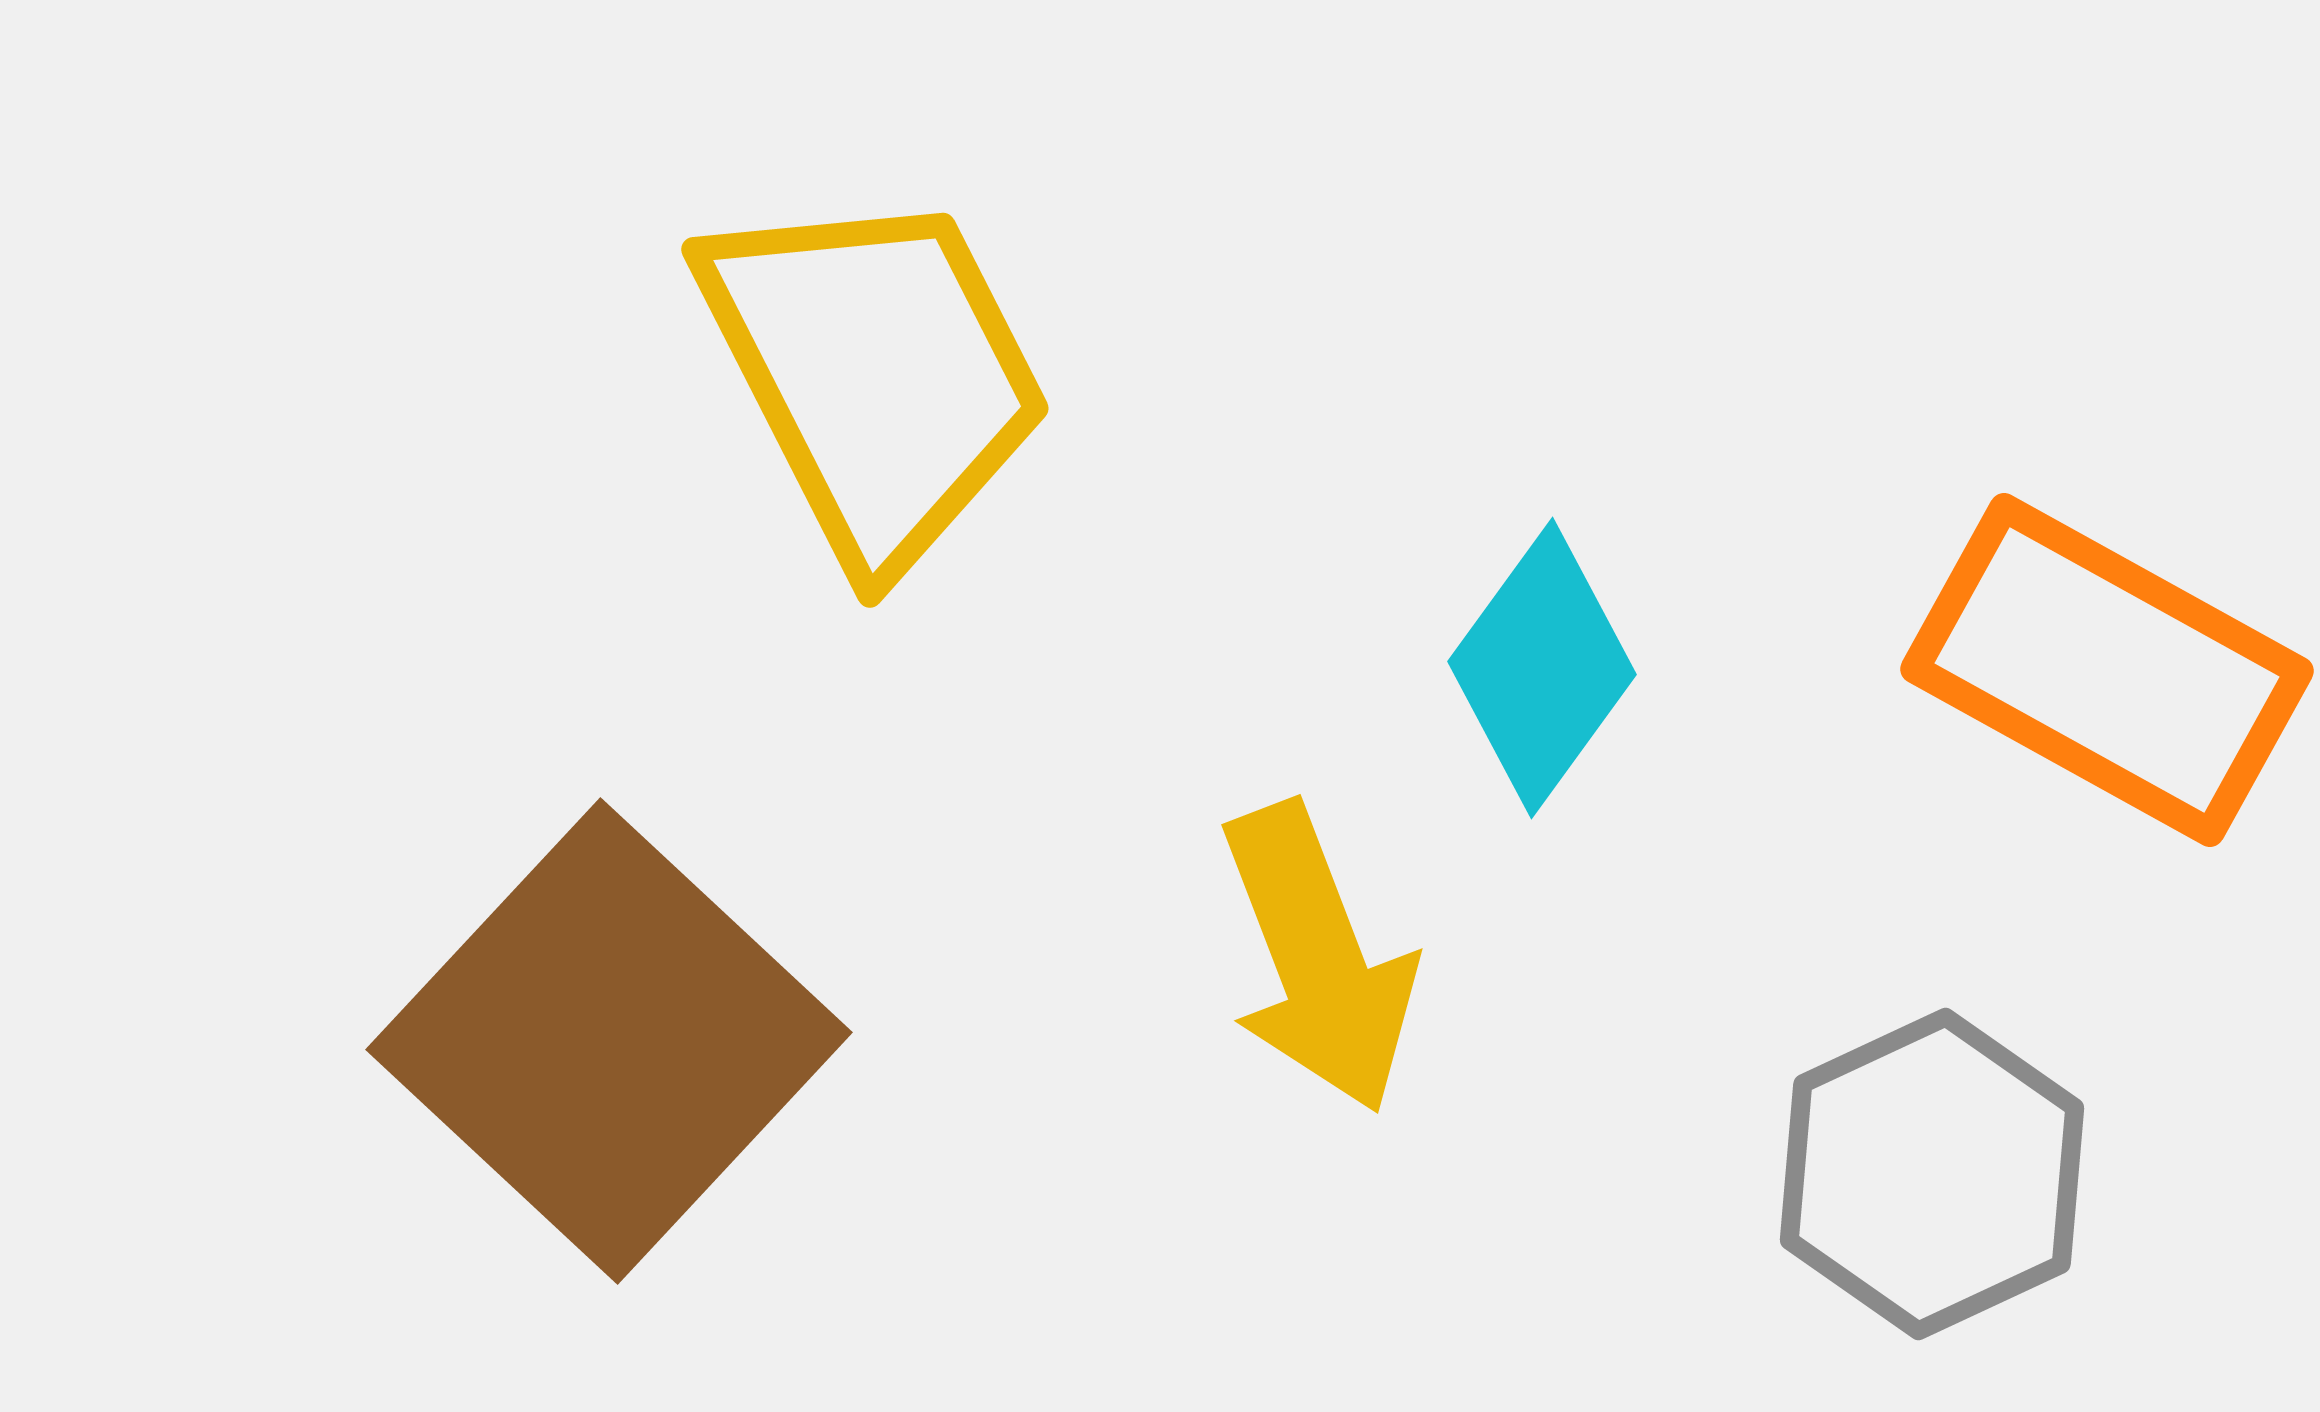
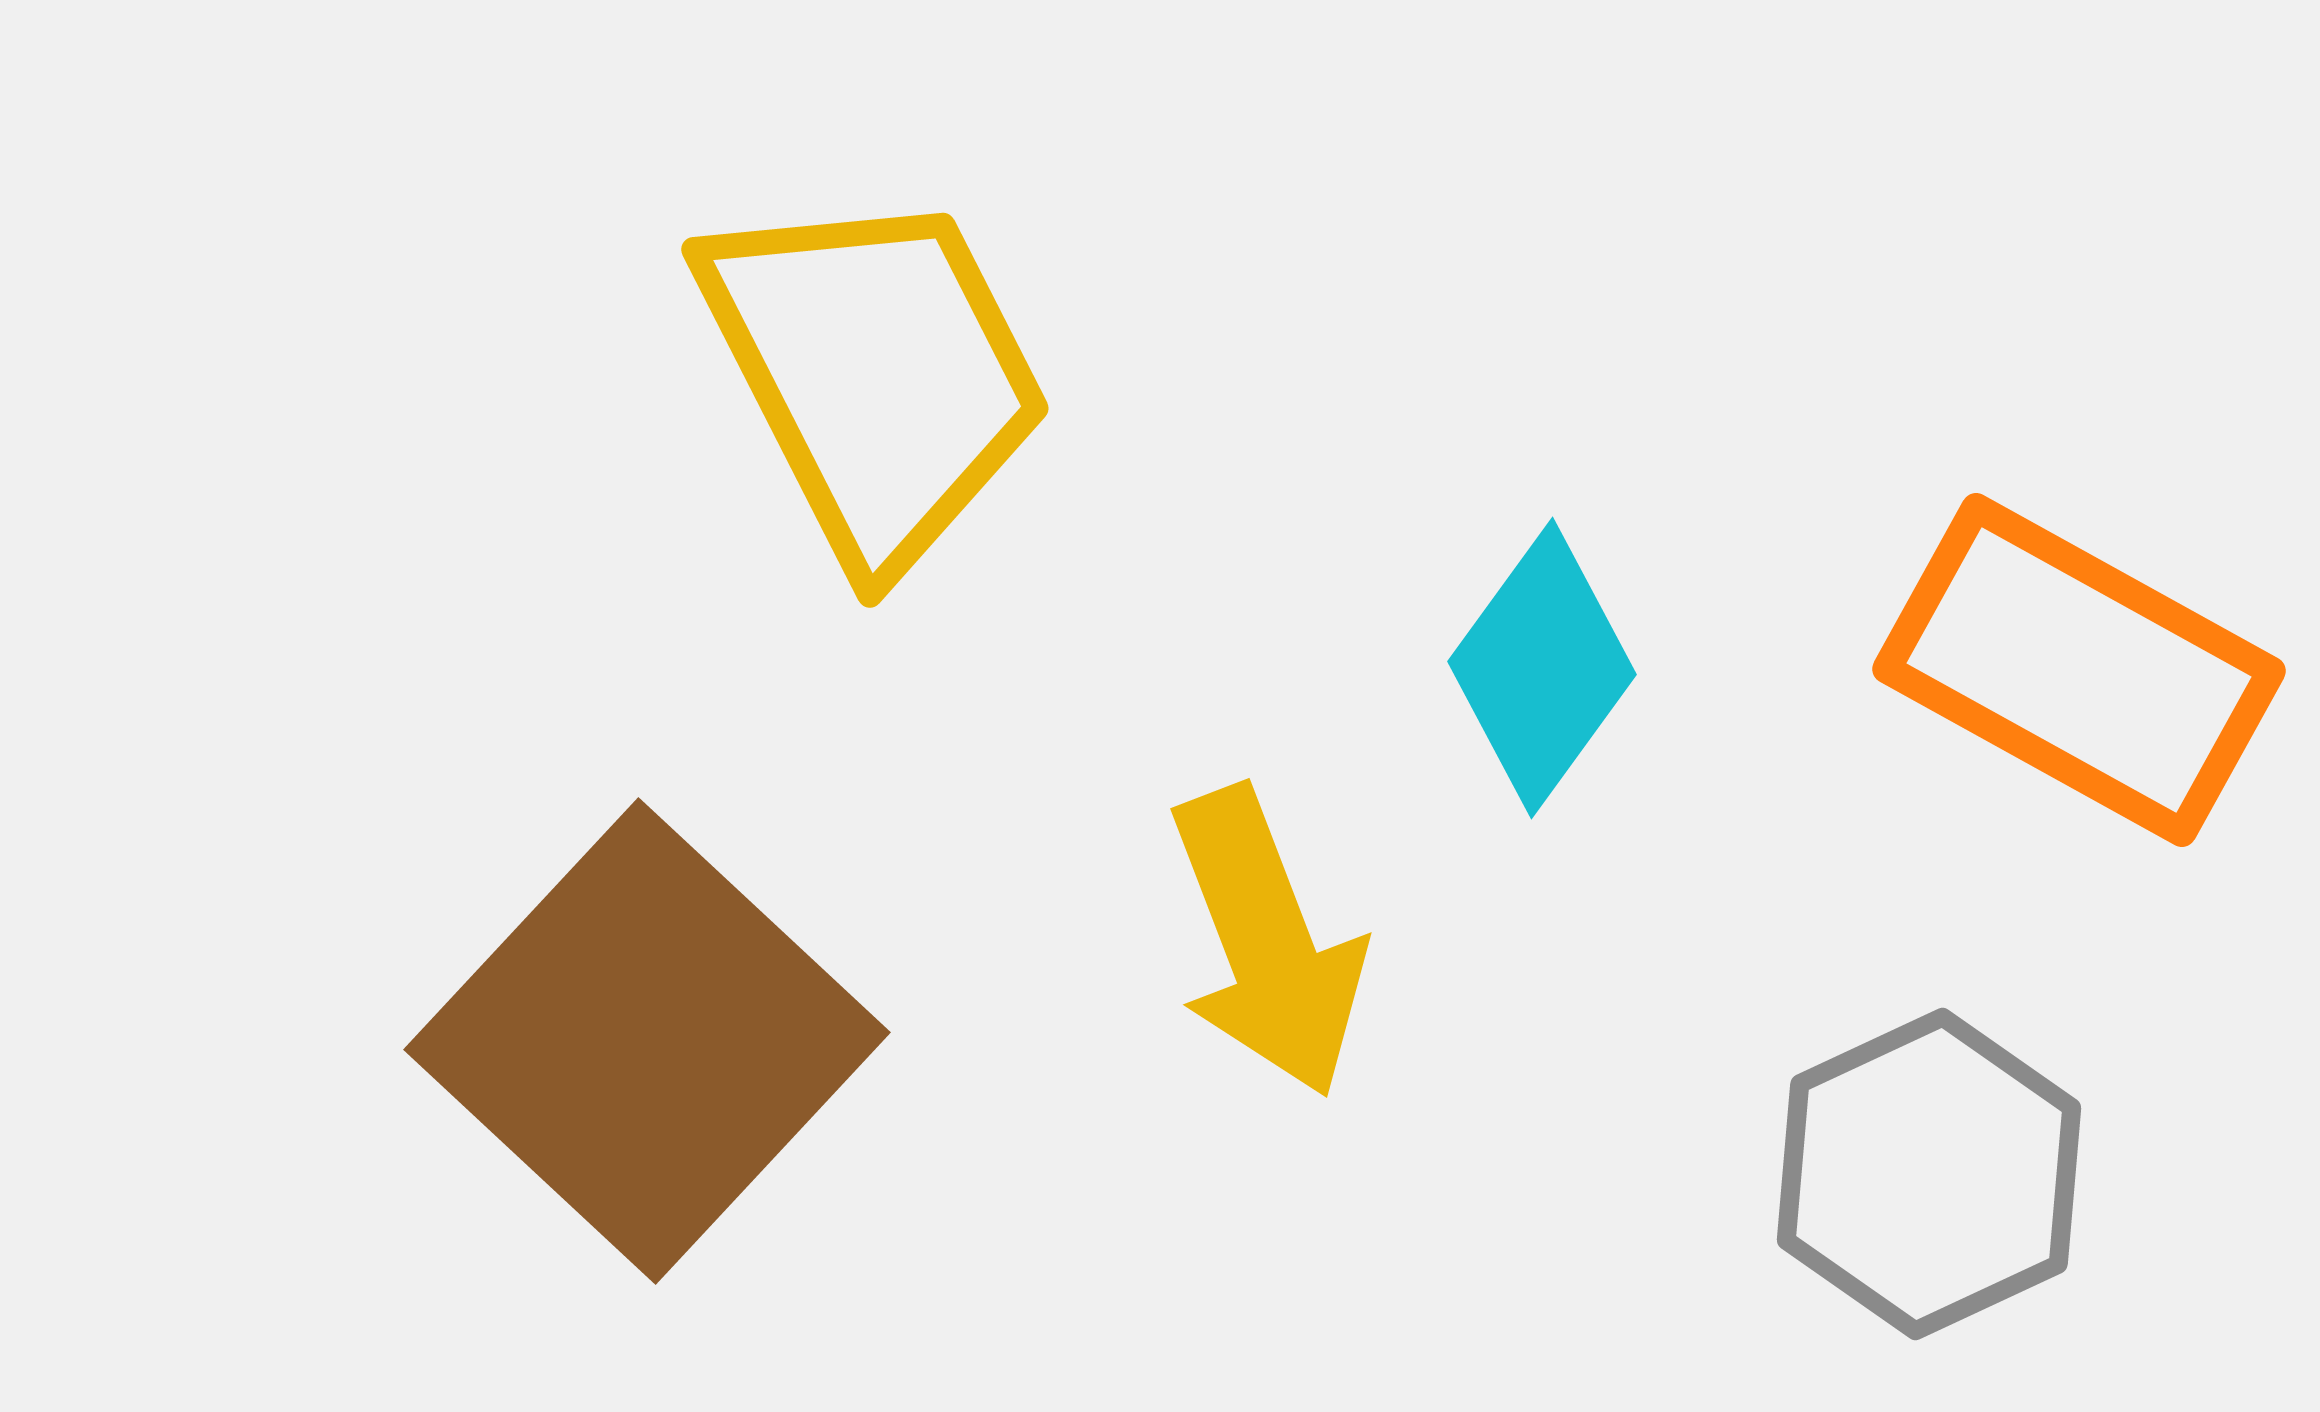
orange rectangle: moved 28 px left
yellow arrow: moved 51 px left, 16 px up
brown square: moved 38 px right
gray hexagon: moved 3 px left
